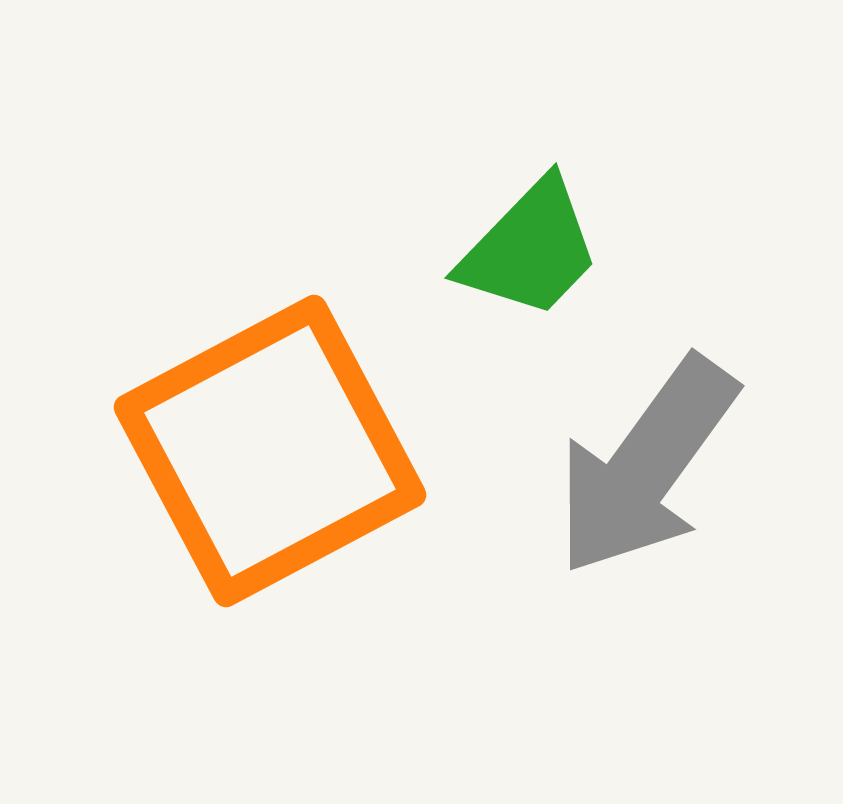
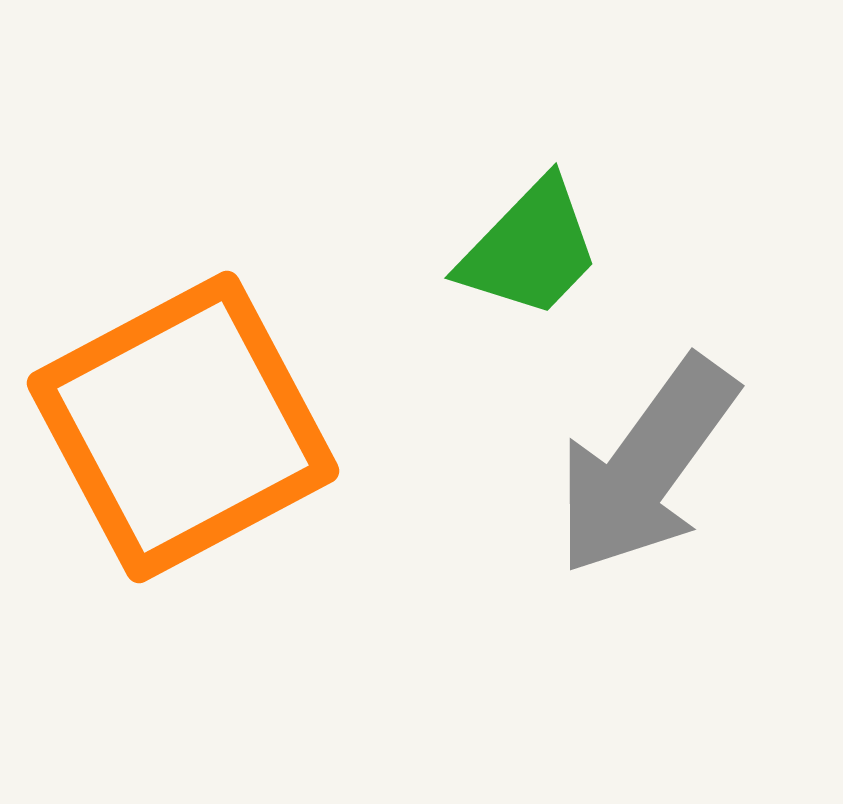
orange square: moved 87 px left, 24 px up
